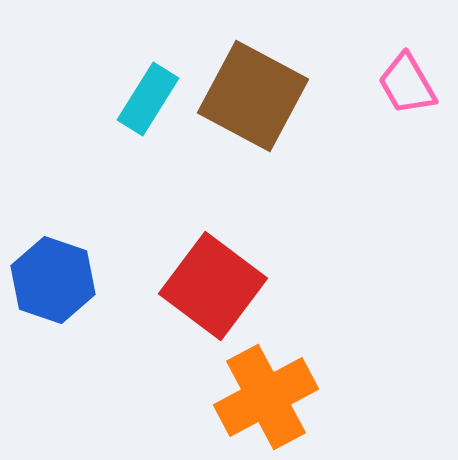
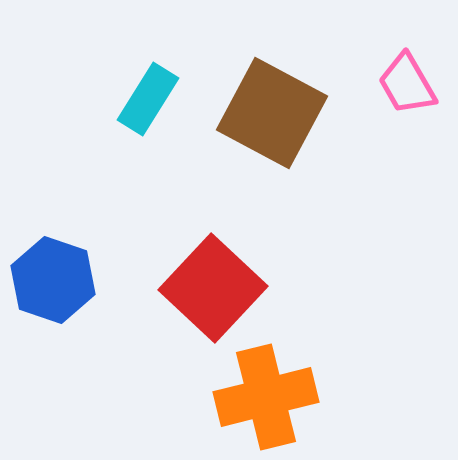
brown square: moved 19 px right, 17 px down
red square: moved 2 px down; rotated 6 degrees clockwise
orange cross: rotated 14 degrees clockwise
